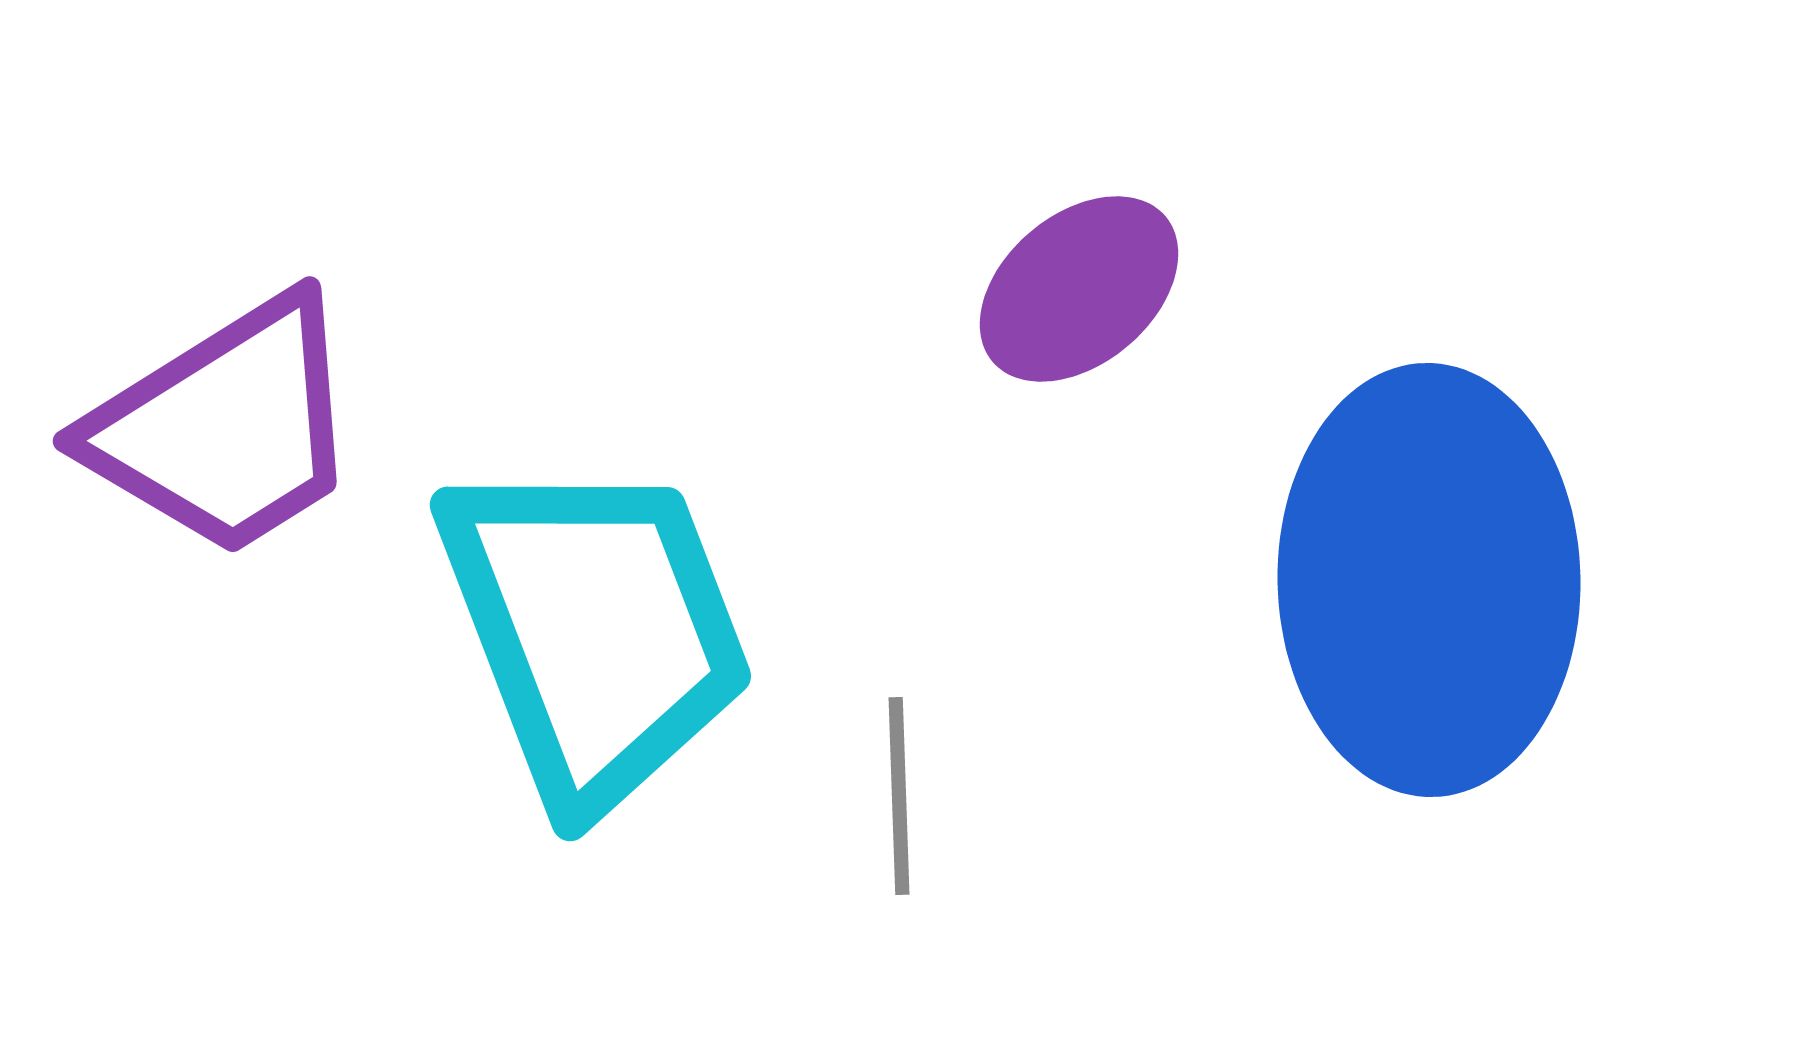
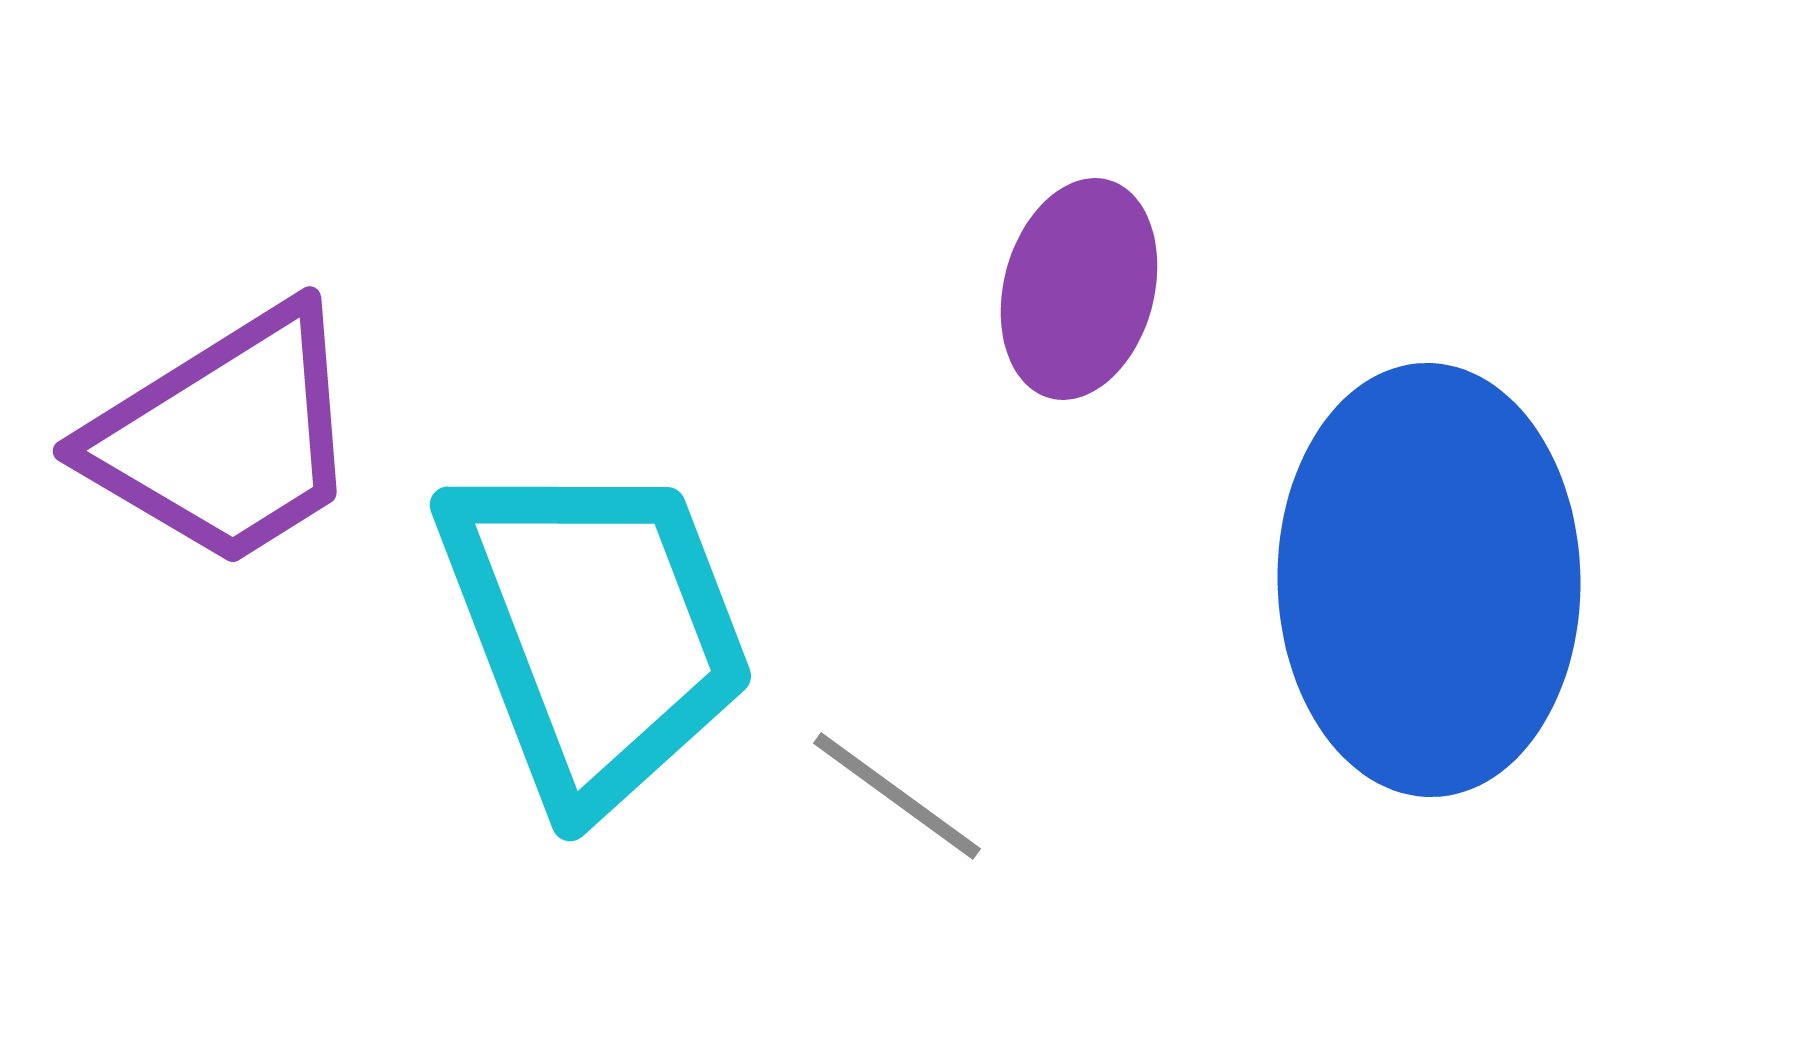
purple ellipse: rotated 35 degrees counterclockwise
purple trapezoid: moved 10 px down
gray line: moved 2 px left; rotated 52 degrees counterclockwise
